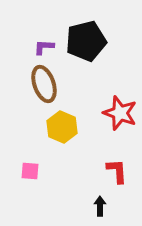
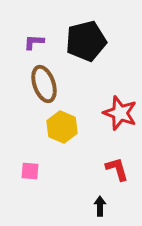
purple L-shape: moved 10 px left, 5 px up
red L-shape: moved 2 px up; rotated 12 degrees counterclockwise
